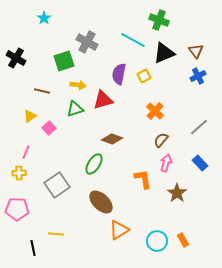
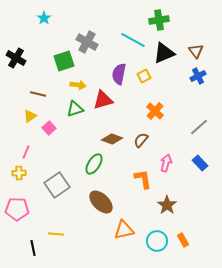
green cross: rotated 30 degrees counterclockwise
brown line: moved 4 px left, 3 px down
brown semicircle: moved 20 px left
brown star: moved 10 px left, 12 px down
orange triangle: moved 5 px right; rotated 20 degrees clockwise
